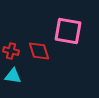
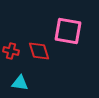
cyan triangle: moved 7 px right, 7 px down
